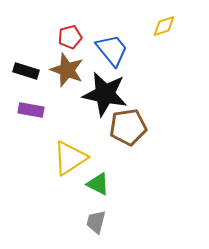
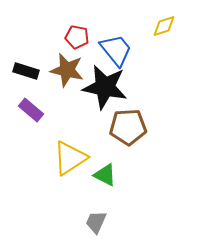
red pentagon: moved 7 px right; rotated 25 degrees clockwise
blue trapezoid: moved 4 px right
brown star: rotated 8 degrees counterclockwise
black star: moved 7 px up
purple rectangle: rotated 30 degrees clockwise
brown pentagon: rotated 6 degrees clockwise
green triangle: moved 7 px right, 9 px up
gray trapezoid: rotated 10 degrees clockwise
